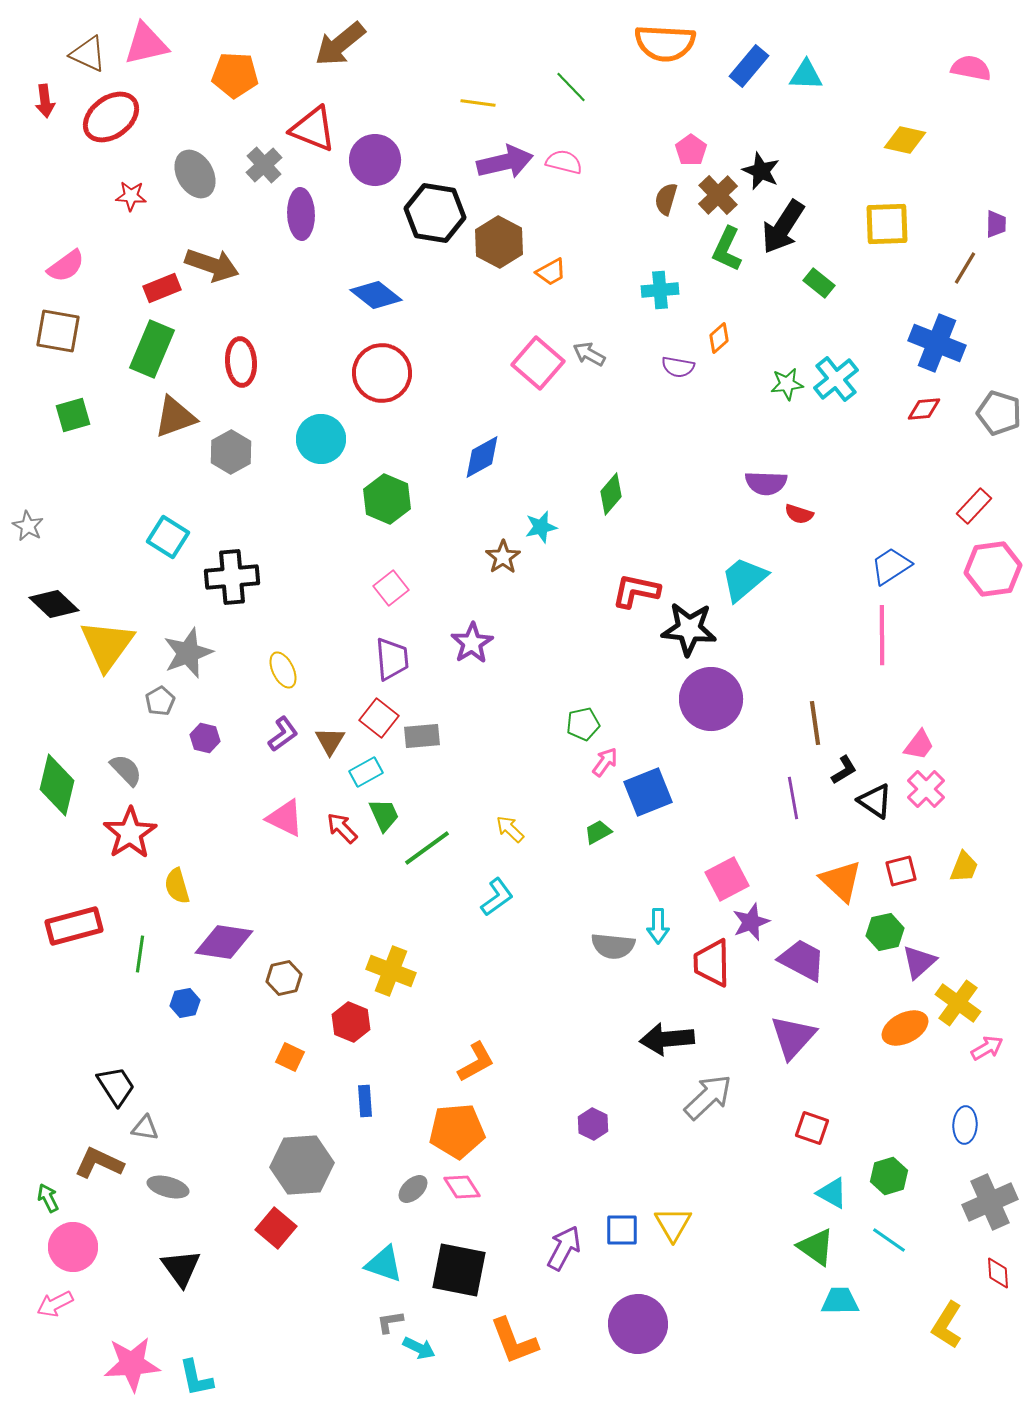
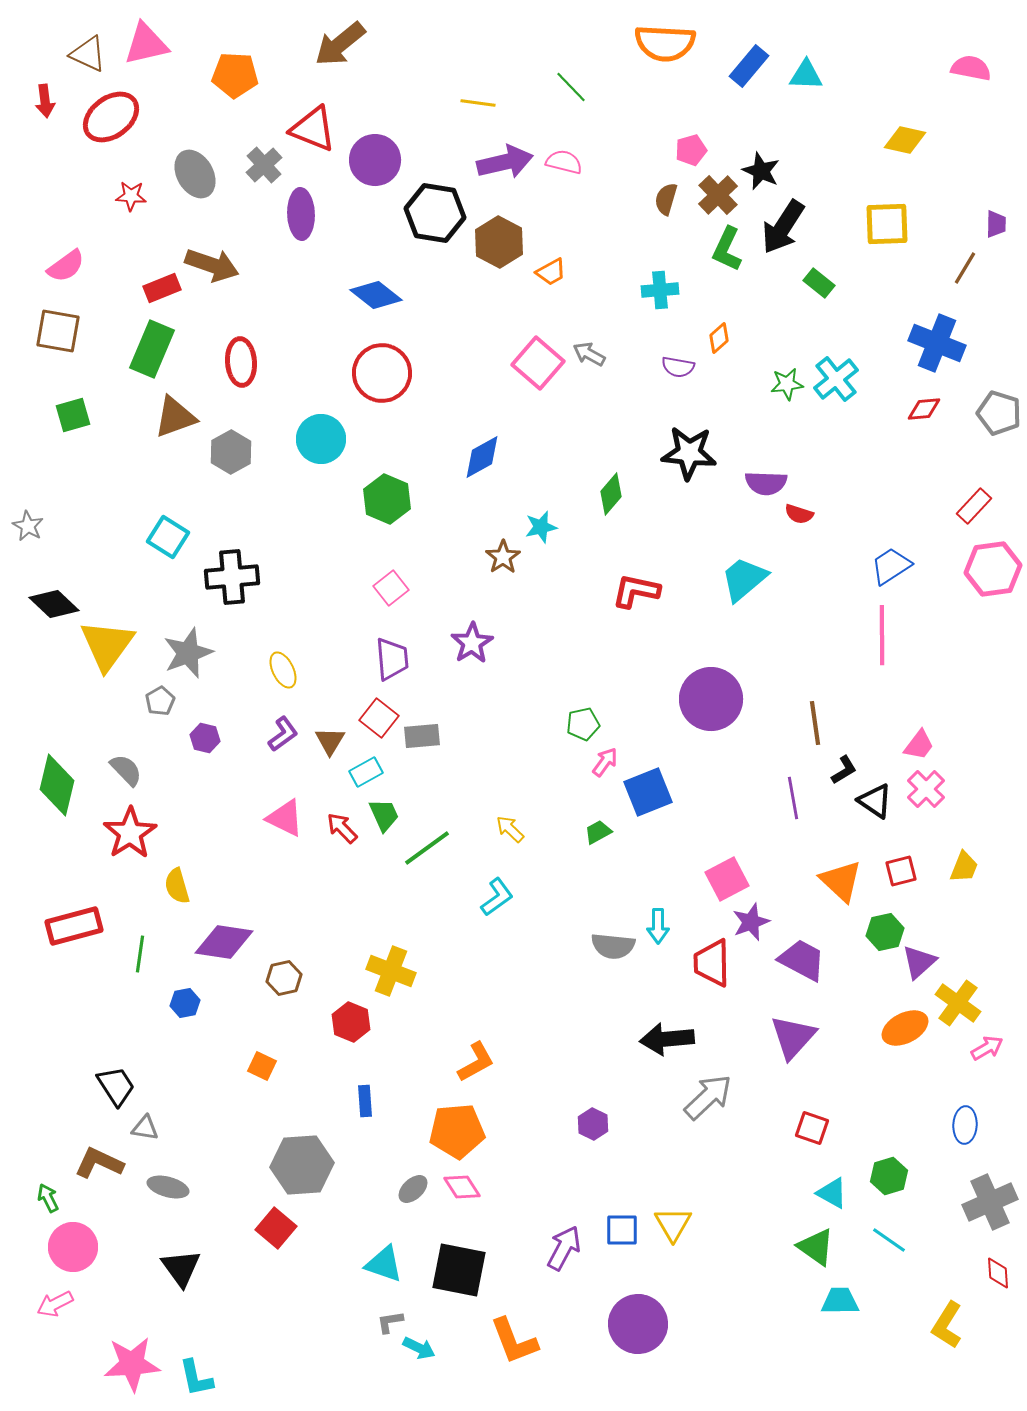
pink pentagon at (691, 150): rotated 20 degrees clockwise
black star at (689, 629): moved 176 px up
orange square at (290, 1057): moved 28 px left, 9 px down
